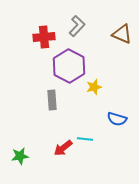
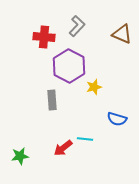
red cross: rotated 10 degrees clockwise
